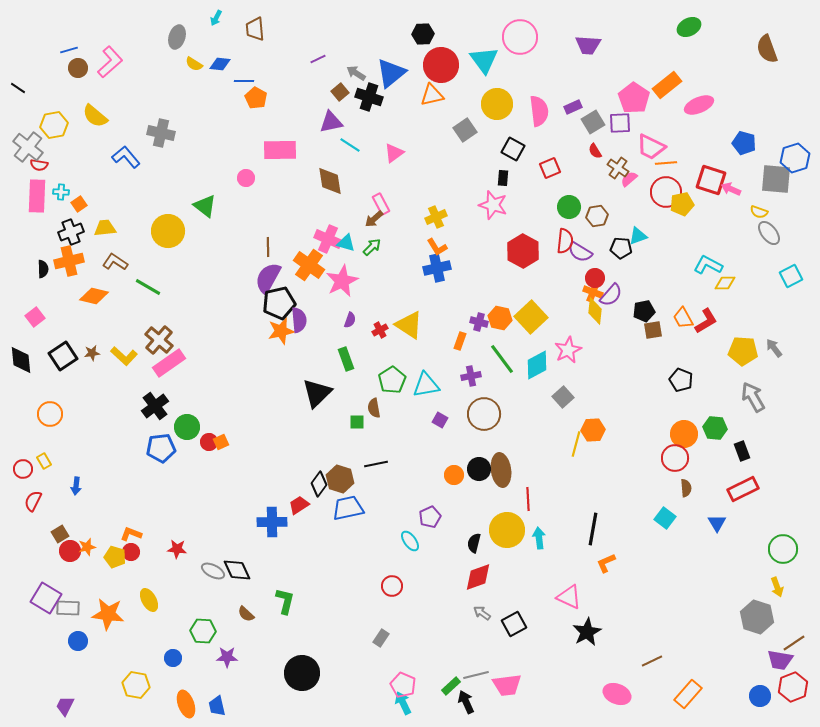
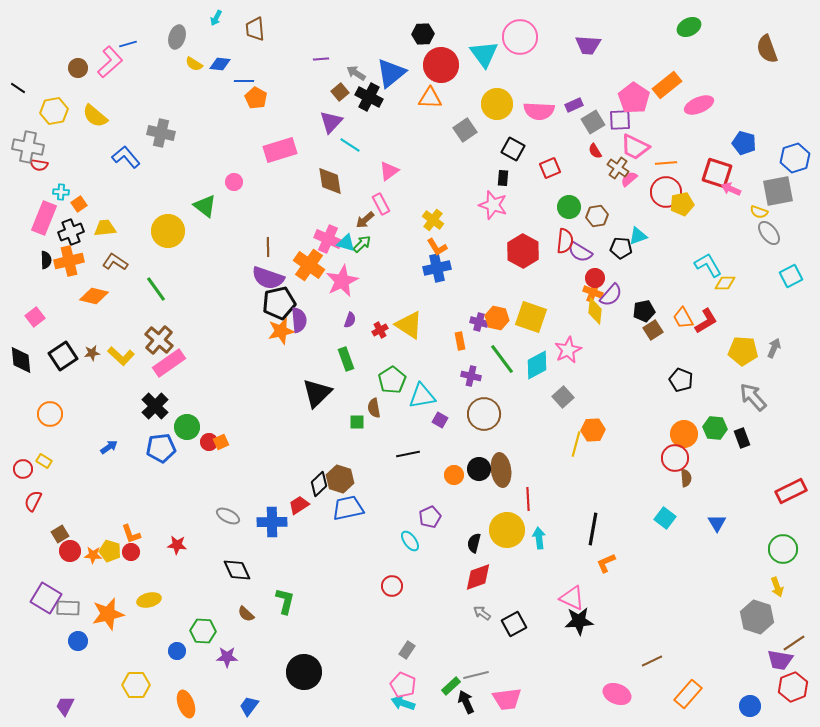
blue line at (69, 50): moved 59 px right, 6 px up
purple line at (318, 59): moved 3 px right; rotated 21 degrees clockwise
cyan triangle at (484, 60): moved 6 px up
orange triangle at (432, 95): moved 2 px left, 3 px down; rotated 15 degrees clockwise
black cross at (369, 97): rotated 8 degrees clockwise
purple rectangle at (573, 107): moved 1 px right, 2 px up
pink semicircle at (539, 111): rotated 100 degrees clockwise
purple triangle at (331, 122): rotated 35 degrees counterclockwise
purple square at (620, 123): moved 3 px up
yellow hexagon at (54, 125): moved 14 px up
gray cross at (28, 147): rotated 28 degrees counterclockwise
pink trapezoid at (651, 147): moved 16 px left
pink rectangle at (280, 150): rotated 16 degrees counterclockwise
pink triangle at (394, 153): moved 5 px left, 18 px down
pink circle at (246, 178): moved 12 px left, 4 px down
gray square at (776, 179): moved 2 px right, 12 px down; rotated 16 degrees counterclockwise
red square at (711, 180): moved 6 px right, 7 px up
pink rectangle at (37, 196): moved 7 px right, 22 px down; rotated 20 degrees clockwise
yellow cross at (436, 217): moved 3 px left, 3 px down; rotated 30 degrees counterclockwise
brown arrow at (374, 219): moved 9 px left, 1 px down
green arrow at (372, 247): moved 10 px left, 3 px up
cyan L-shape at (708, 265): rotated 32 degrees clockwise
black semicircle at (43, 269): moved 3 px right, 9 px up
purple semicircle at (268, 278): rotated 100 degrees counterclockwise
green line at (148, 287): moved 8 px right, 2 px down; rotated 24 degrees clockwise
yellow square at (531, 317): rotated 28 degrees counterclockwise
orange hexagon at (500, 318): moved 3 px left
brown square at (653, 330): rotated 24 degrees counterclockwise
orange rectangle at (460, 341): rotated 30 degrees counterclockwise
gray arrow at (774, 348): rotated 60 degrees clockwise
yellow L-shape at (124, 356): moved 3 px left
purple cross at (471, 376): rotated 24 degrees clockwise
cyan triangle at (426, 385): moved 4 px left, 11 px down
gray arrow at (753, 397): rotated 12 degrees counterclockwise
black cross at (155, 406): rotated 8 degrees counterclockwise
black rectangle at (742, 451): moved 13 px up
yellow rectangle at (44, 461): rotated 28 degrees counterclockwise
black line at (376, 464): moved 32 px right, 10 px up
black diamond at (319, 484): rotated 10 degrees clockwise
blue arrow at (76, 486): moved 33 px right, 39 px up; rotated 132 degrees counterclockwise
brown semicircle at (686, 488): moved 10 px up
red rectangle at (743, 489): moved 48 px right, 2 px down
orange L-shape at (131, 534): rotated 130 degrees counterclockwise
orange star at (87, 547): moved 6 px right, 8 px down; rotated 18 degrees clockwise
red star at (177, 549): moved 4 px up
yellow pentagon at (115, 557): moved 5 px left, 6 px up
gray ellipse at (213, 571): moved 15 px right, 55 px up
pink triangle at (569, 597): moved 3 px right, 1 px down
yellow ellipse at (149, 600): rotated 75 degrees counterclockwise
orange star at (108, 614): rotated 20 degrees counterclockwise
black star at (587, 632): moved 8 px left, 11 px up; rotated 24 degrees clockwise
gray rectangle at (381, 638): moved 26 px right, 12 px down
blue circle at (173, 658): moved 4 px right, 7 px up
black circle at (302, 673): moved 2 px right, 1 px up
yellow hexagon at (136, 685): rotated 12 degrees counterclockwise
pink trapezoid at (507, 685): moved 14 px down
blue circle at (760, 696): moved 10 px left, 10 px down
cyan arrow at (403, 703): rotated 45 degrees counterclockwise
blue trapezoid at (217, 706): moved 32 px right; rotated 50 degrees clockwise
